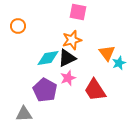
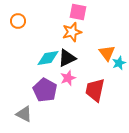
orange circle: moved 5 px up
orange star: moved 8 px up
red trapezoid: rotated 45 degrees clockwise
gray triangle: rotated 30 degrees clockwise
